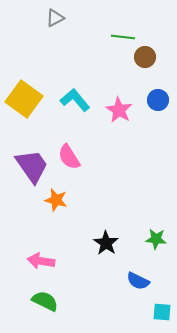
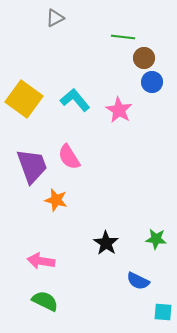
brown circle: moved 1 px left, 1 px down
blue circle: moved 6 px left, 18 px up
purple trapezoid: rotated 15 degrees clockwise
cyan square: moved 1 px right
